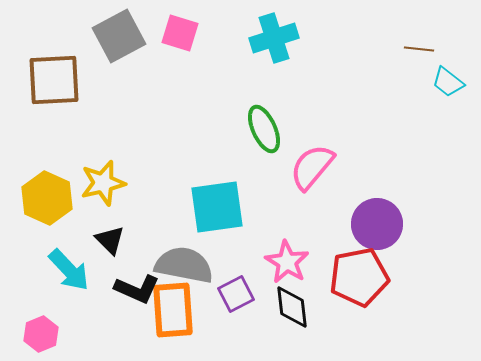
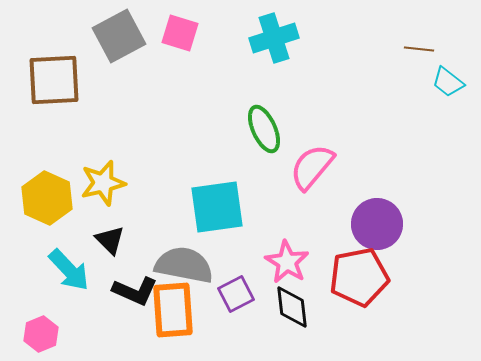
black L-shape: moved 2 px left, 2 px down
